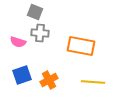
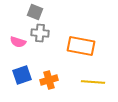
orange cross: rotated 12 degrees clockwise
